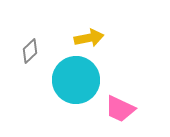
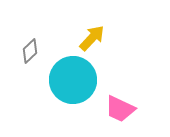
yellow arrow: moved 3 px right; rotated 36 degrees counterclockwise
cyan circle: moved 3 px left
